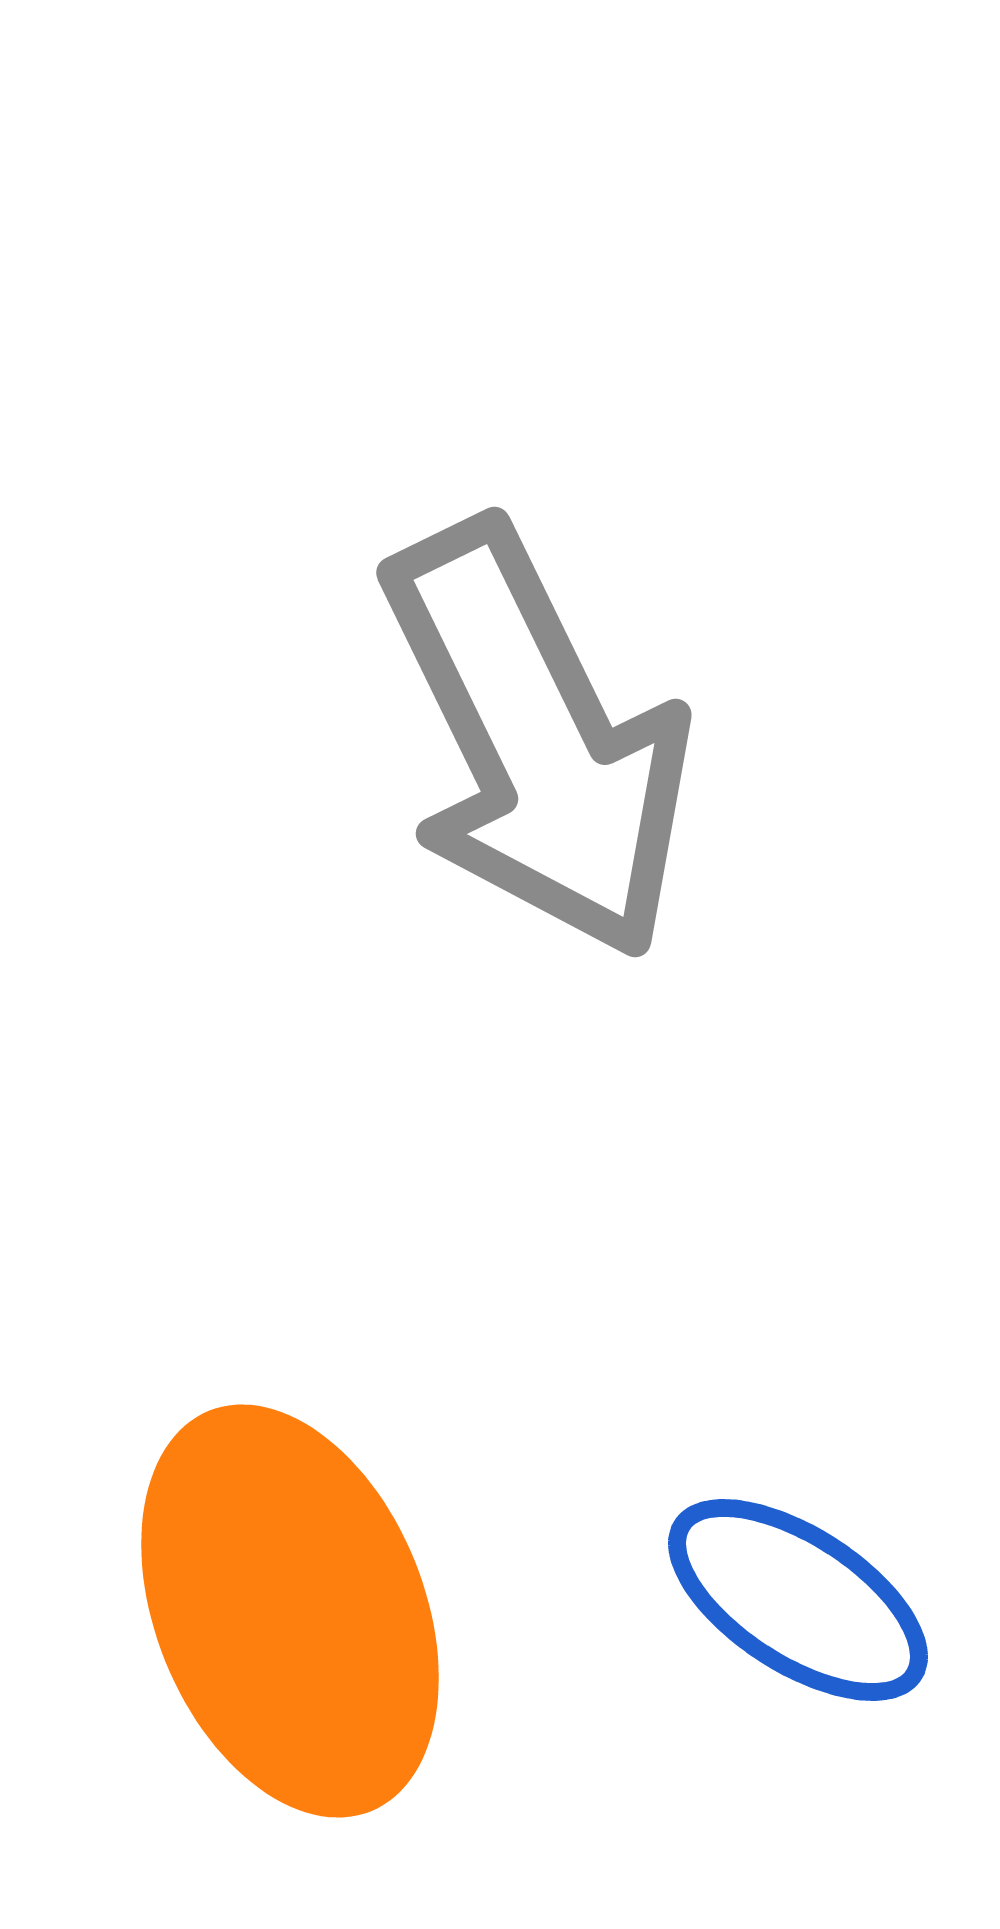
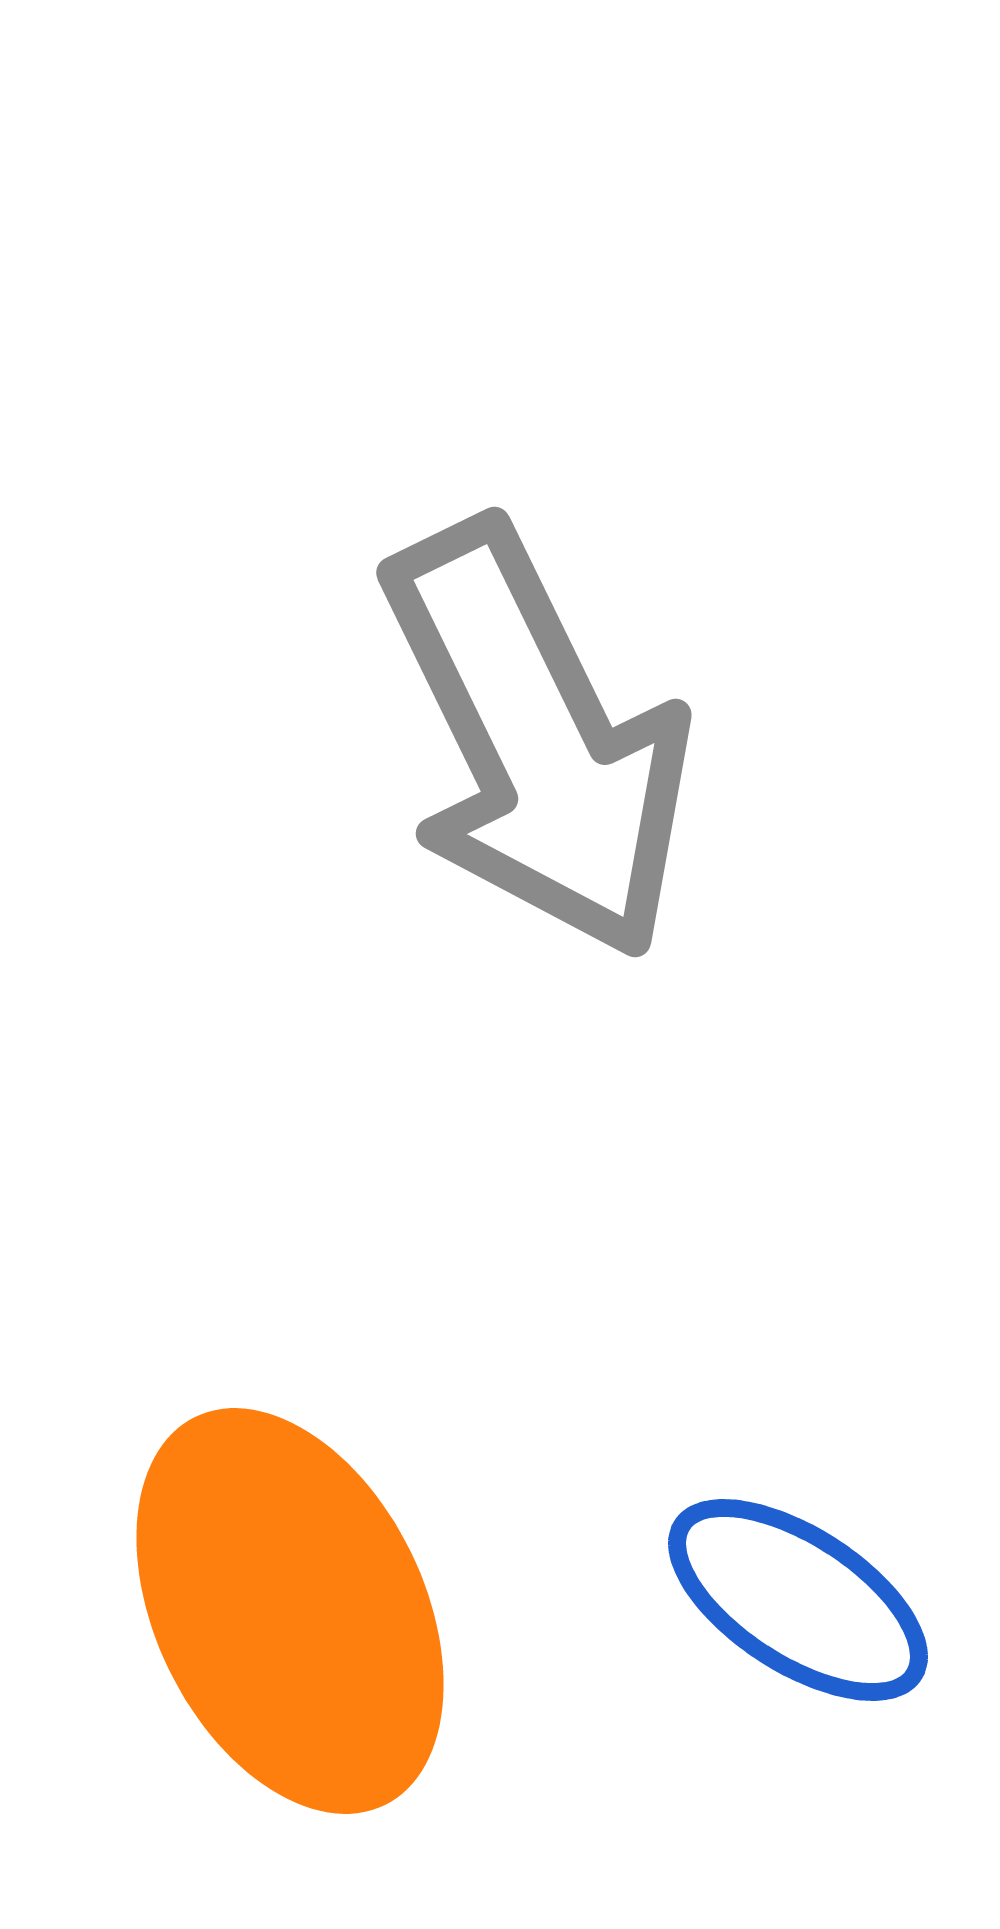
orange ellipse: rotated 4 degrees counterclockwise
